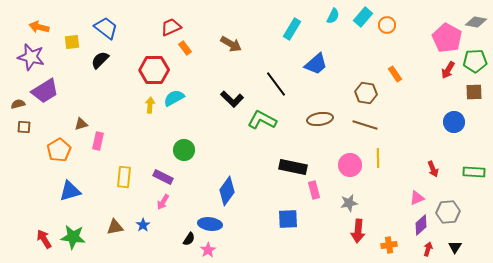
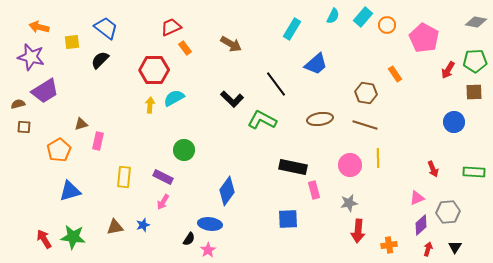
pink pentagon at (447, 38): moved 23 px left
blue star at (143, 225): rotated 16 degrees clockwise
